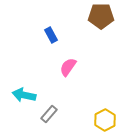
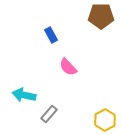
pink semicircle: rotated 78 degrees counterclockwise
